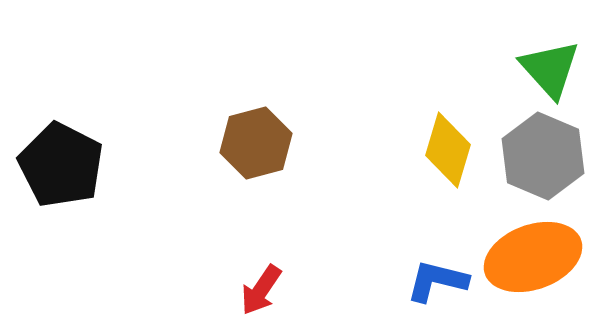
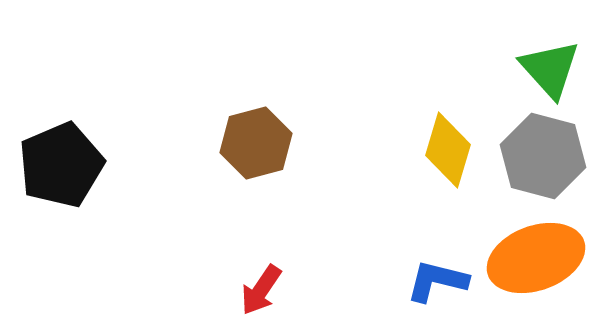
gray hexagon: rotated 8 degrees counterclockwise
black pentagon: rotated 22 degrees clockwise
orange ellipse: moved 3 px right, 1 px down
